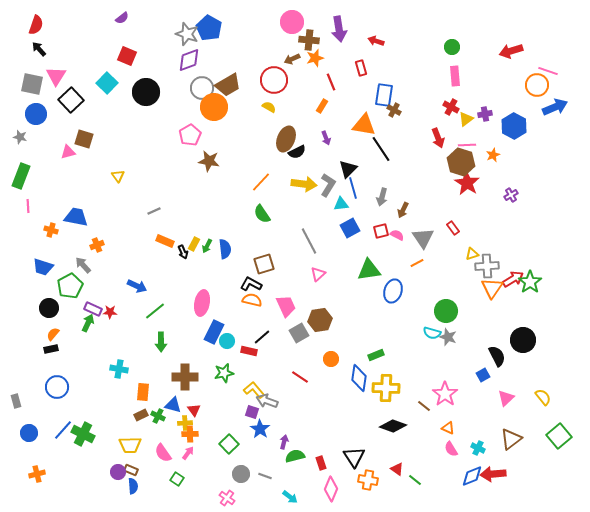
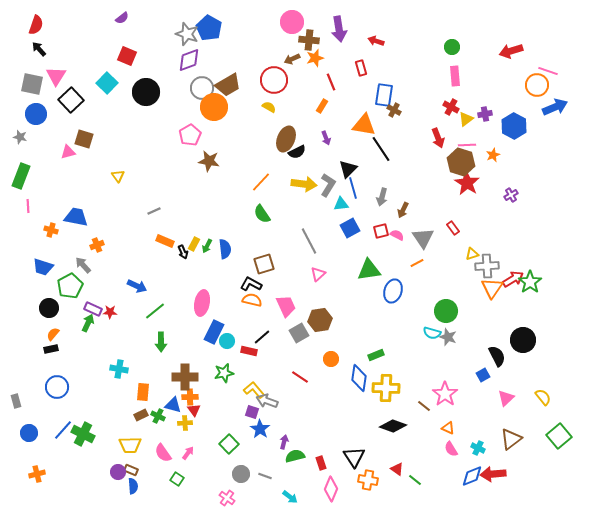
orange cross at (190, 434): moved 37 px up
